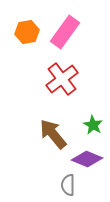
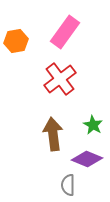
orange hexagon: moved 11 px left, 9 px down
red cross: moved 2 px left
brown arrow: rotated 32 degrees clockwise
